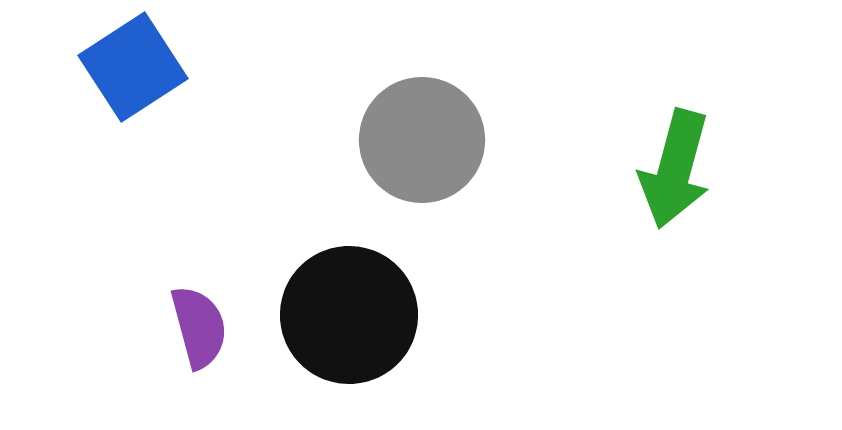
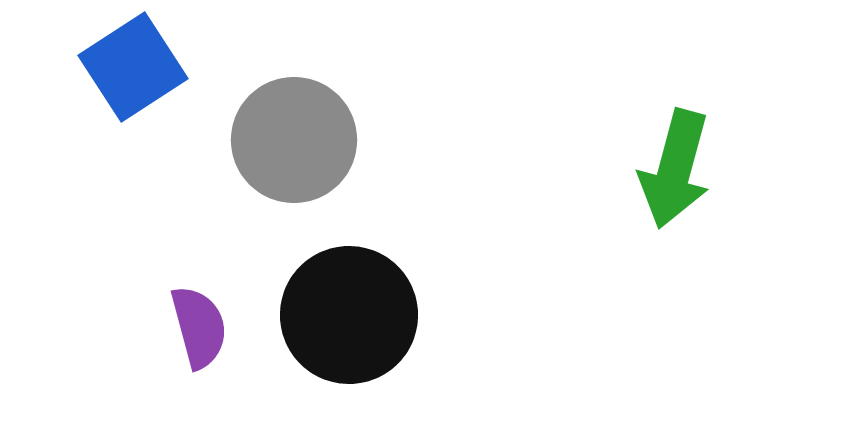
gray circle: moved 128 px left
